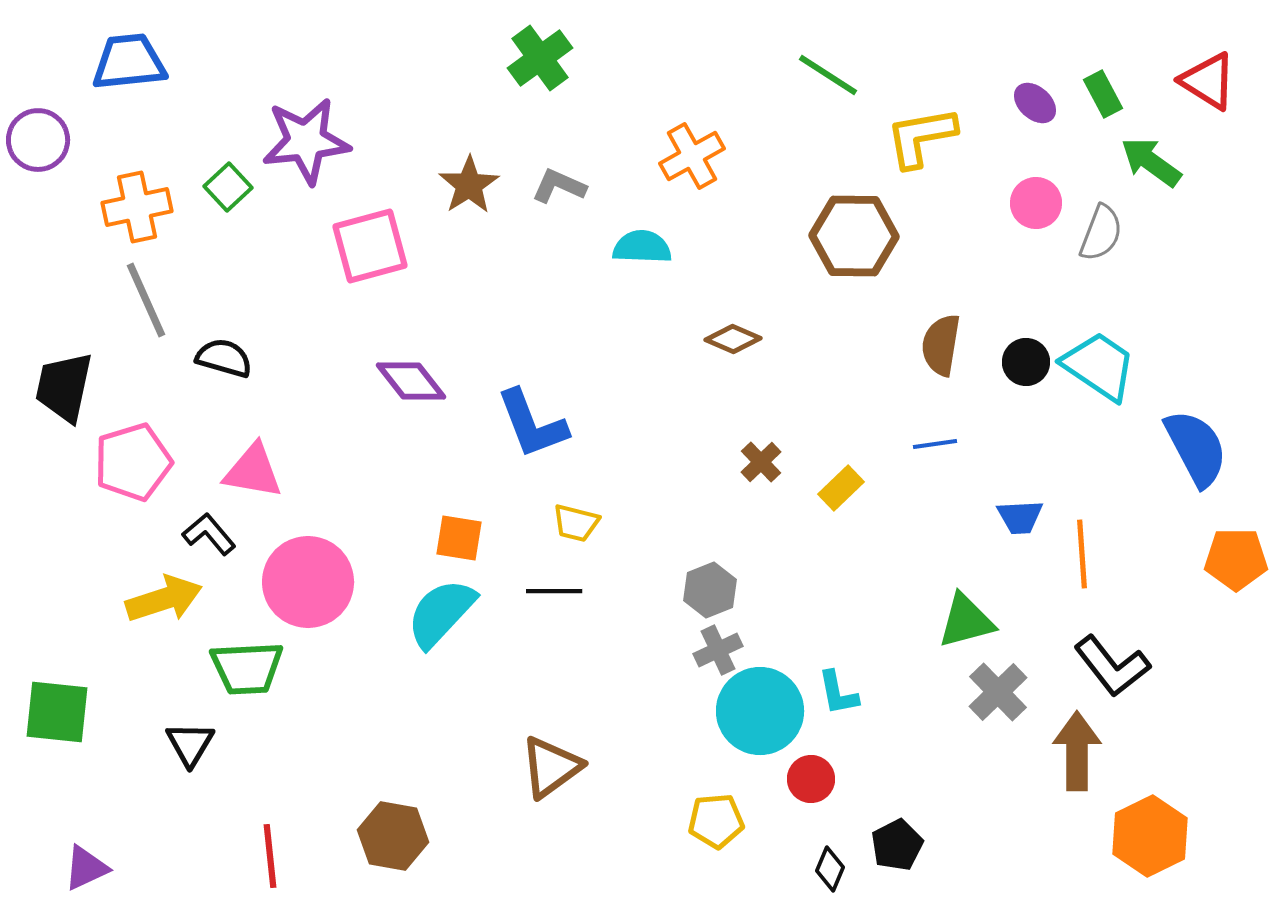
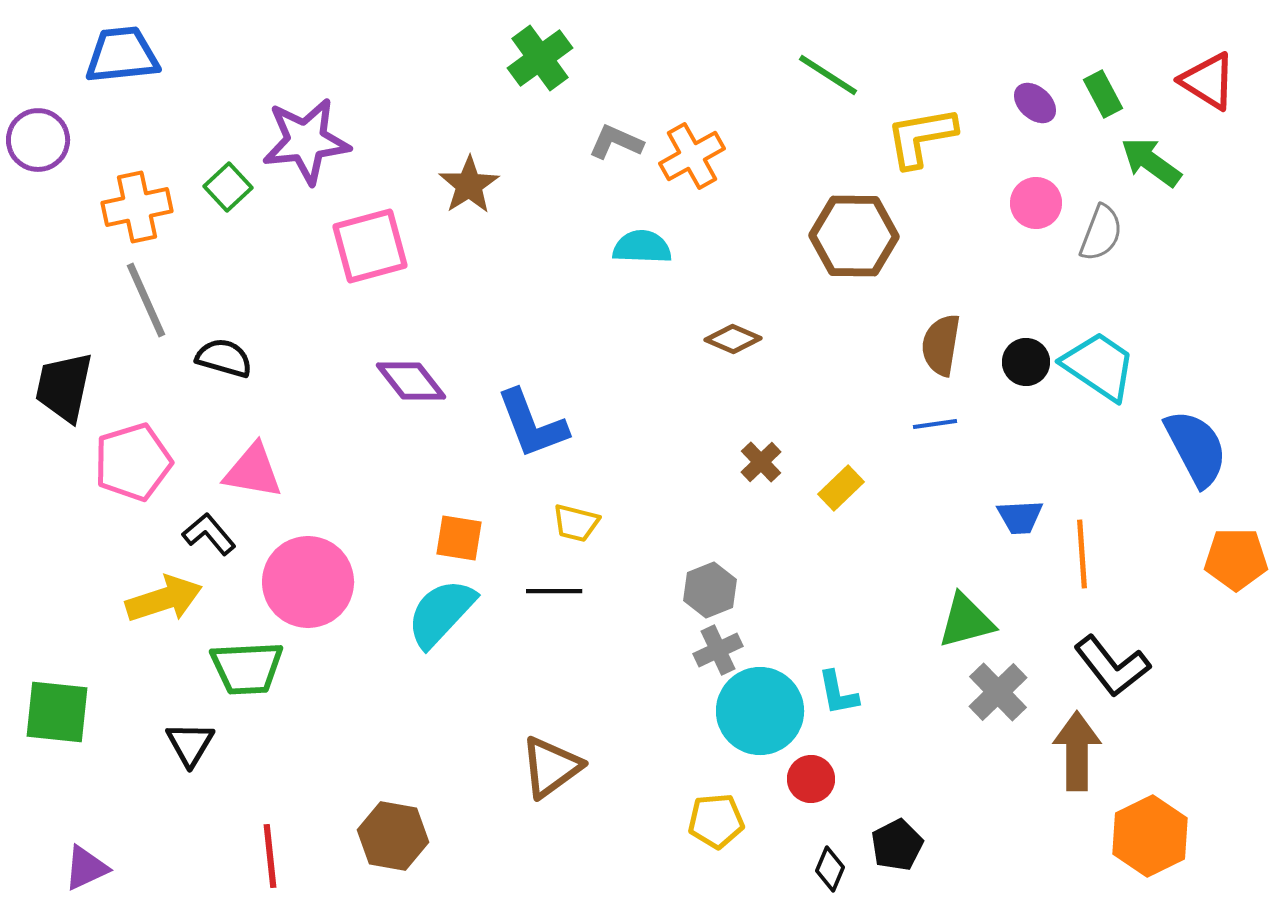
blue trapezoid at (129, 62): moved 7 px left, 7 px up
gray L-shape at (559, 186): moved 57 px right, 44 px up
blue line at (935, 444): moved 20 px up
